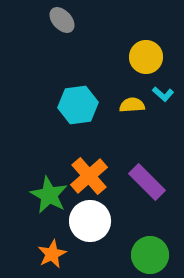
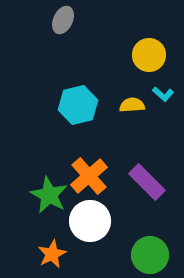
gray ellipse: moved 1 px right; rotated 68 degrees clockwise
yellow circle: moved 3 px right, 2 px up
cyan hexagon: rotated 6 degrees counterclockwise
